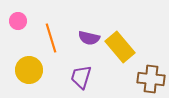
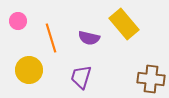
yellow rectangle: moved 4 px right, 23 px up
